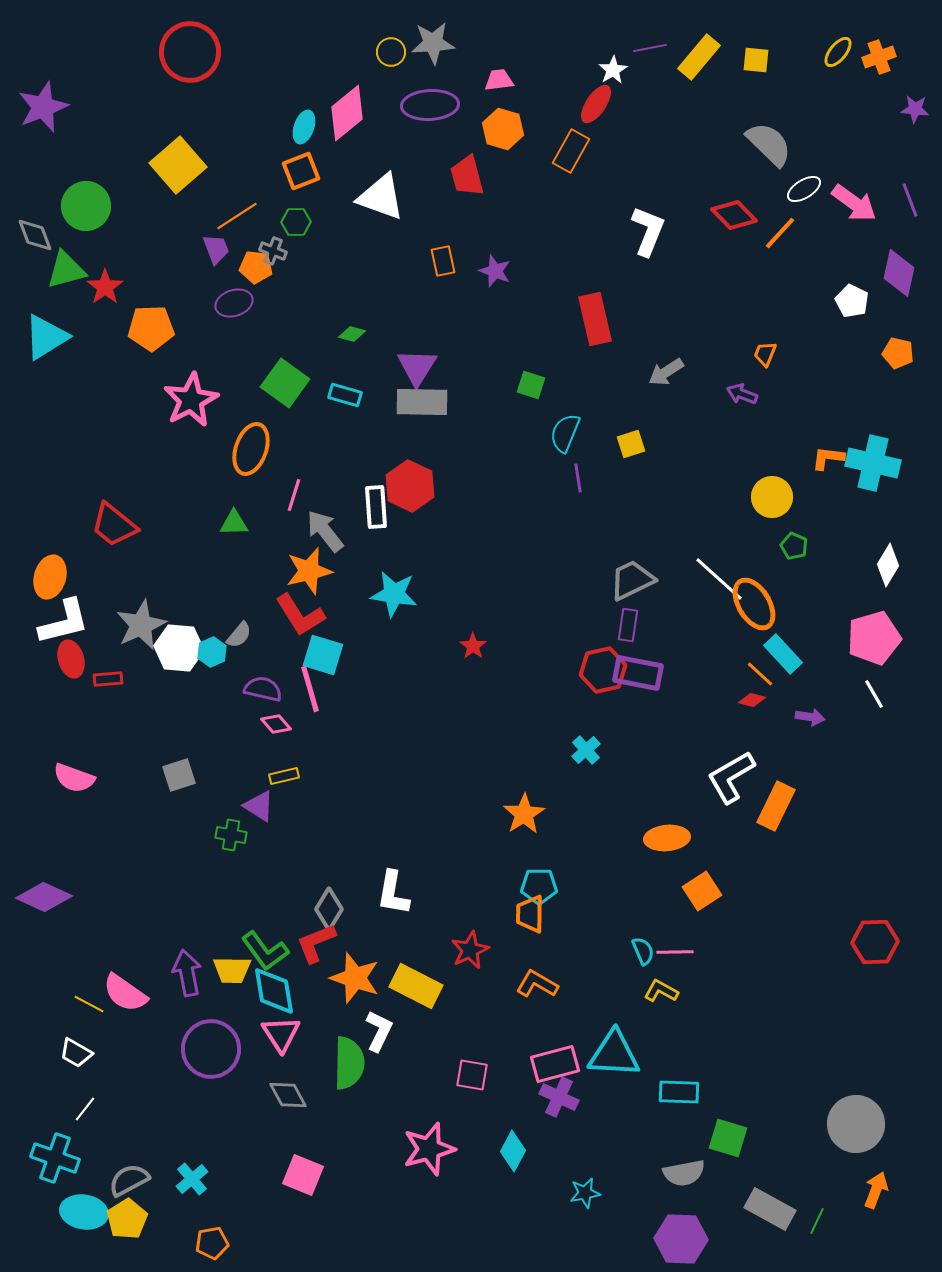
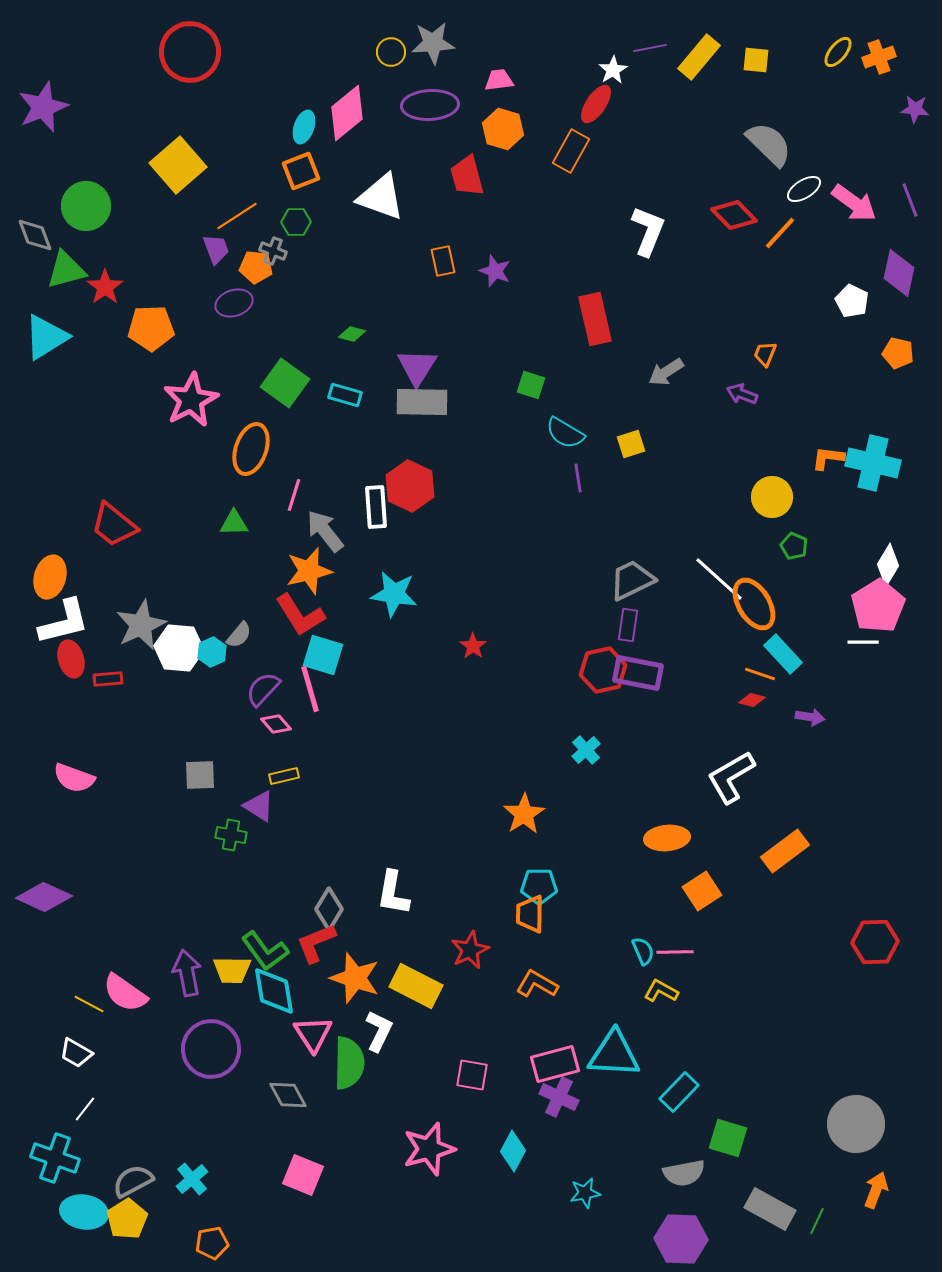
cyan semicircle at (565, 433): rotated 81 degrees counterclockwise
pink pentagon at (874, 638): moved 4 px right, 32 px up; rotated 16 degrees counterclockwise
orange line at (760, 674): rotated 24 degrees counterclockwise
purple semicircle at (263, 689): rotated 60 degrees counterclockwise
white line at (874, 694): moved 11 px left, 52 px up; rotated 60 degrees counterclockwise
gray square at (179, 775): moved 21 px right; rotated 16 degrees clockwise
orange rectangle at (776, 806): moved 9 px right, 45 px down; rotated 27 degrees clockwise
pink triangle at (281, 1034): moved 32 px right
cyan rectangle at (679, 1092): rotated 48 degrees counterclockwise
gray semicircle at (129, 1180): moved 4 px right, 1 px down
